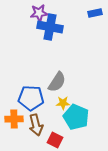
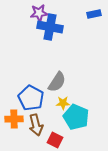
blue rectangle: moved 1 px left, 1 px down
blue pentagon: rotated 25 degrees clockwise
